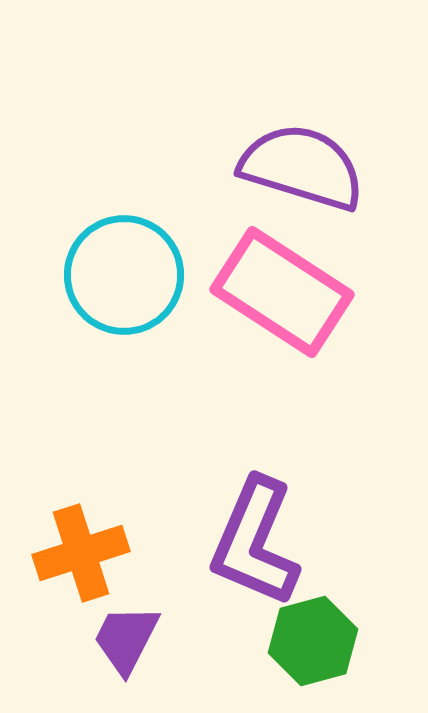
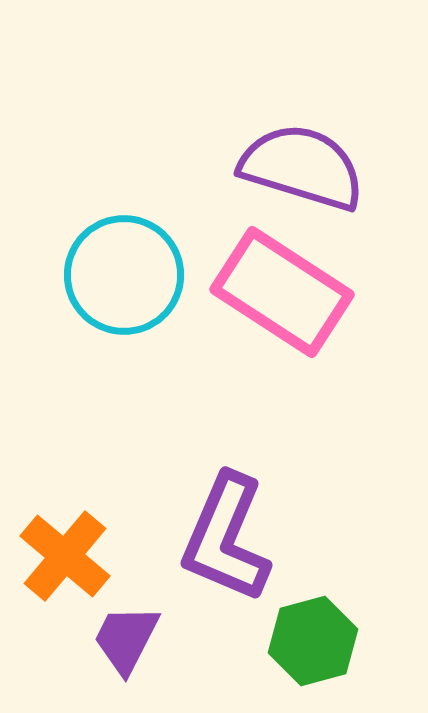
purple L-shape: moved 29 px left, 4 px up
orange cross: moved 16 px left, 3 px down; rotated 32 degrees counterclockwise
